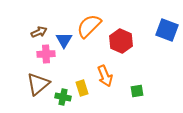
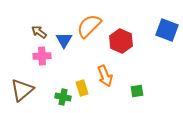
brown arrow: rotated 119 degrees counterclockwise
pink cross: moved 4 px left, 2 px down
brown triangle: moved 16 px left, 6 px down
